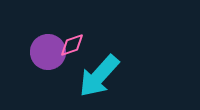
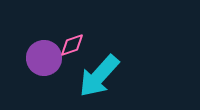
purple circle: moved 4 px left, 6 px down
